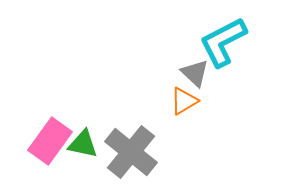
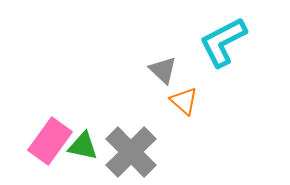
gray triangle: moved 32 px left, 3 px up
orange triangle: rotated 48 degrees counterclockwise
green triangle: moved 2 px down
gray cross: rotated 6 degrees clockwise
